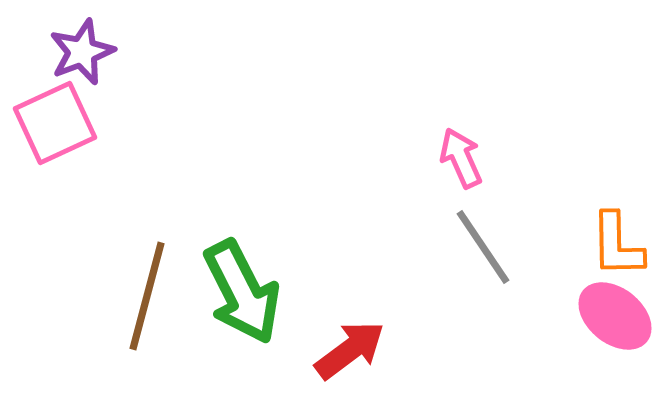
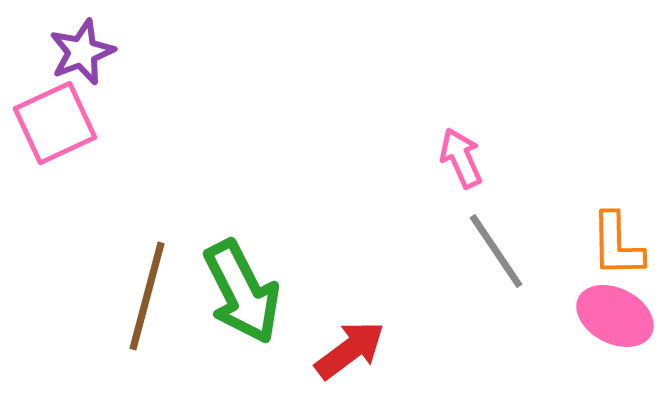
gray line: moved 13 px right, 4 px down
pink ellipse: rotated 12 degrees counterclockwise
